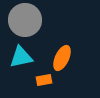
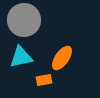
gray circle: moved 1 px left
orange ellipse: rotated 10 degrees clockwise
